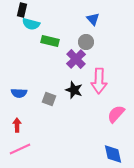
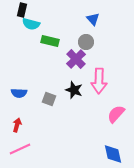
red arrow: rotated 16 degrees clockwise
